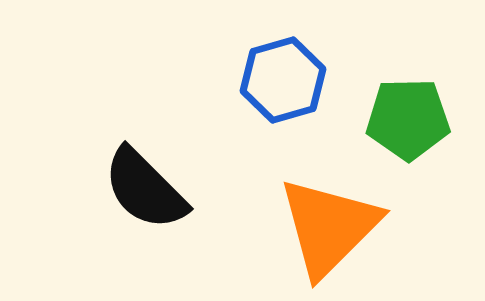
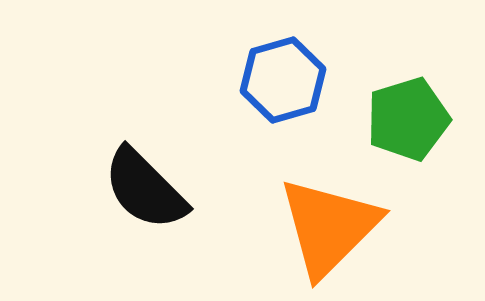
green pentagon: rotated 16 degrees counterclockwise
